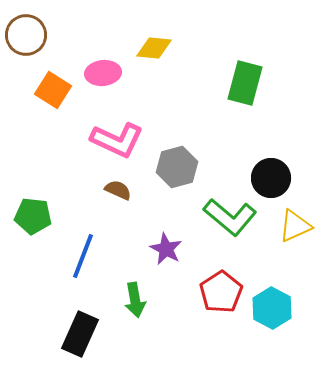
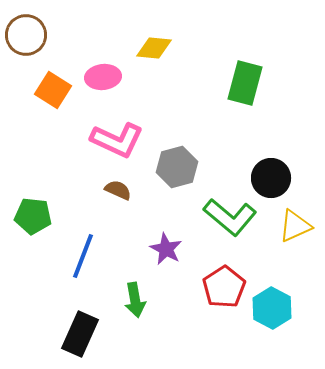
pink ellipse: moved 4 px down
red pentagon: moved 3 px right, 5 px up
